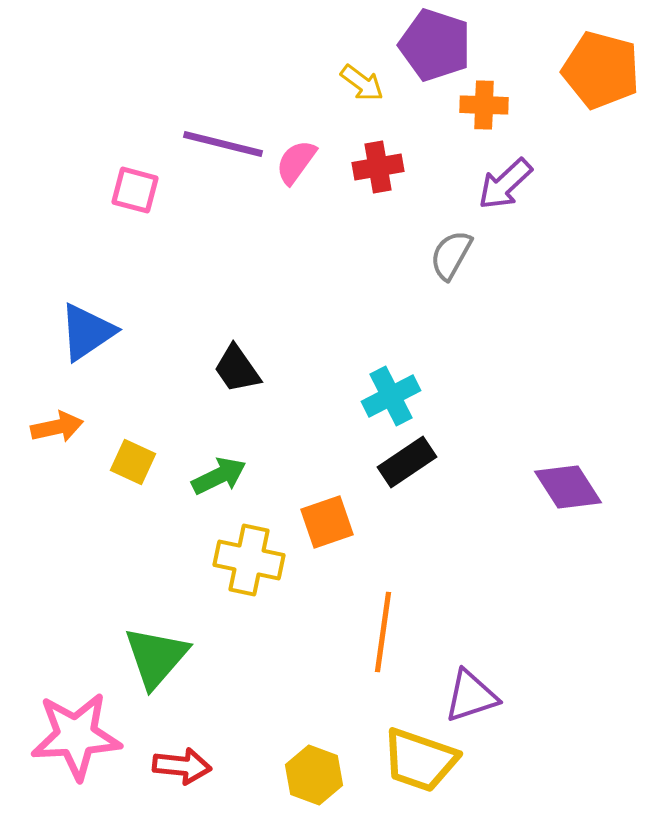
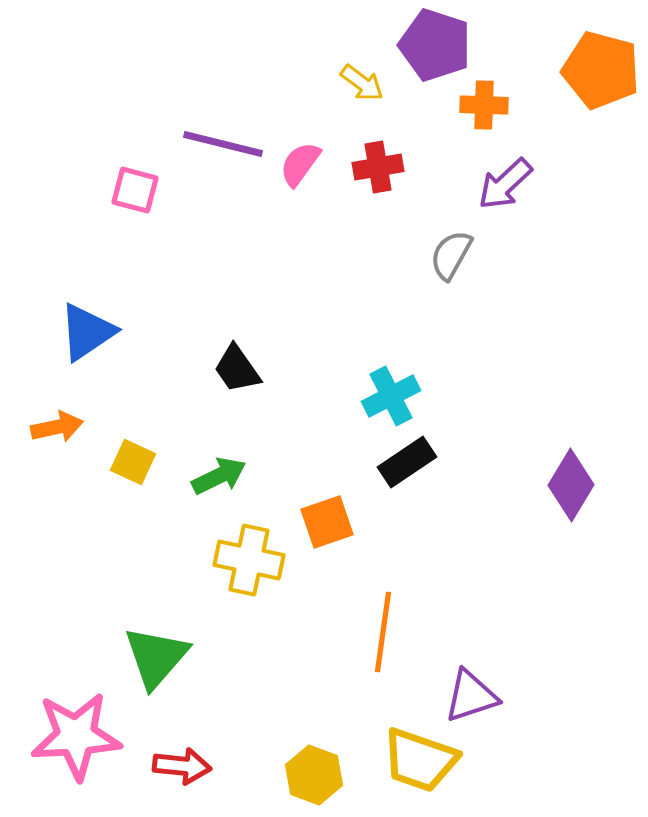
pink semicircle: moved 4 px right, 2 px down
purple diamond: moved 3 px right, 2 px up; rotated 64 degrees clockwise
